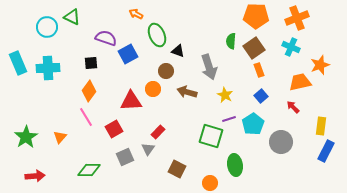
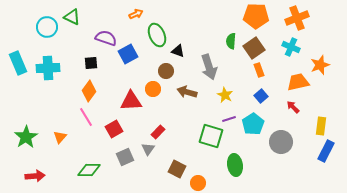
orange arrow at (136, 14): rotated 128 degrees clockwise
orange trapezoid at (300, 82): moved 2 px left
orange circle at (210, 183): moved 12 px left
